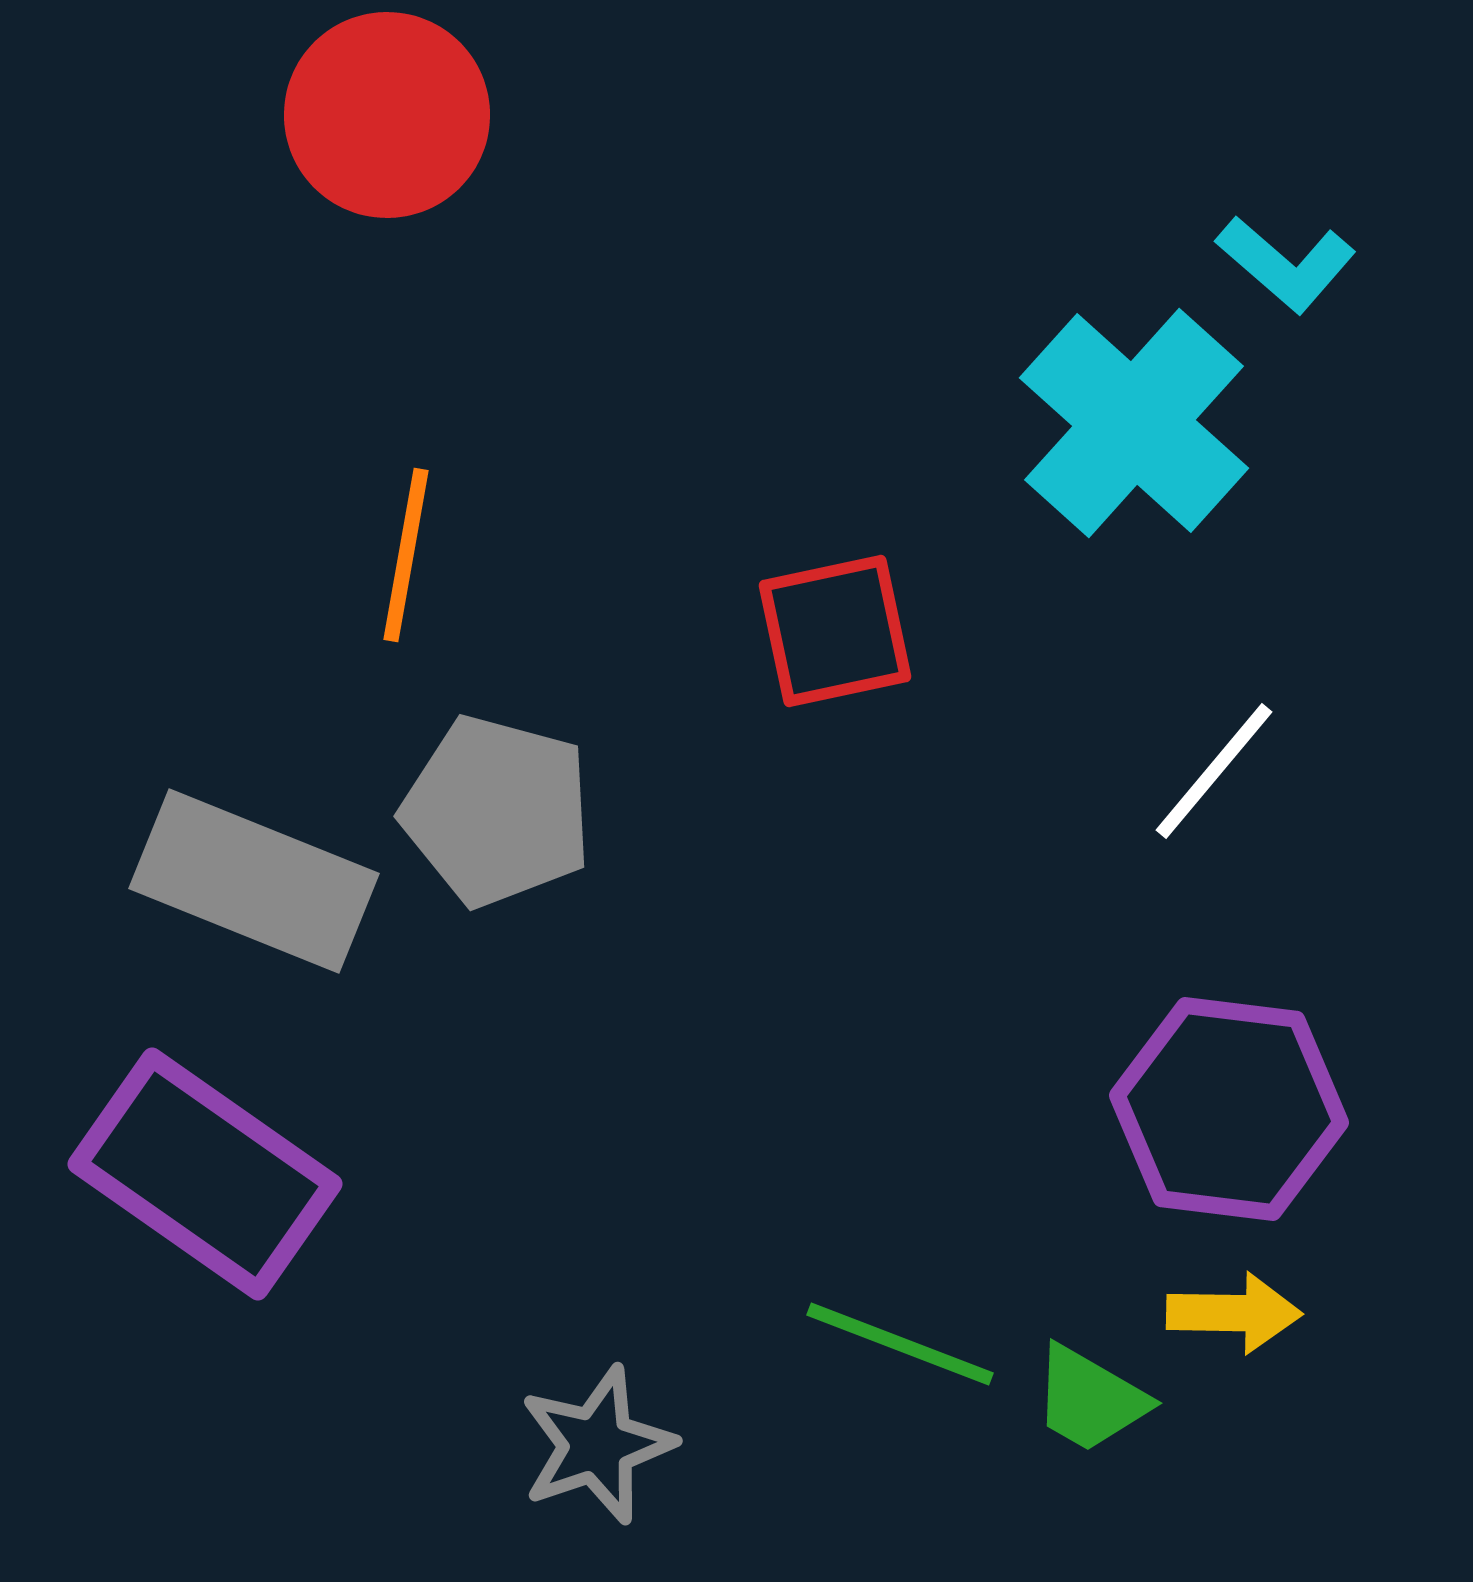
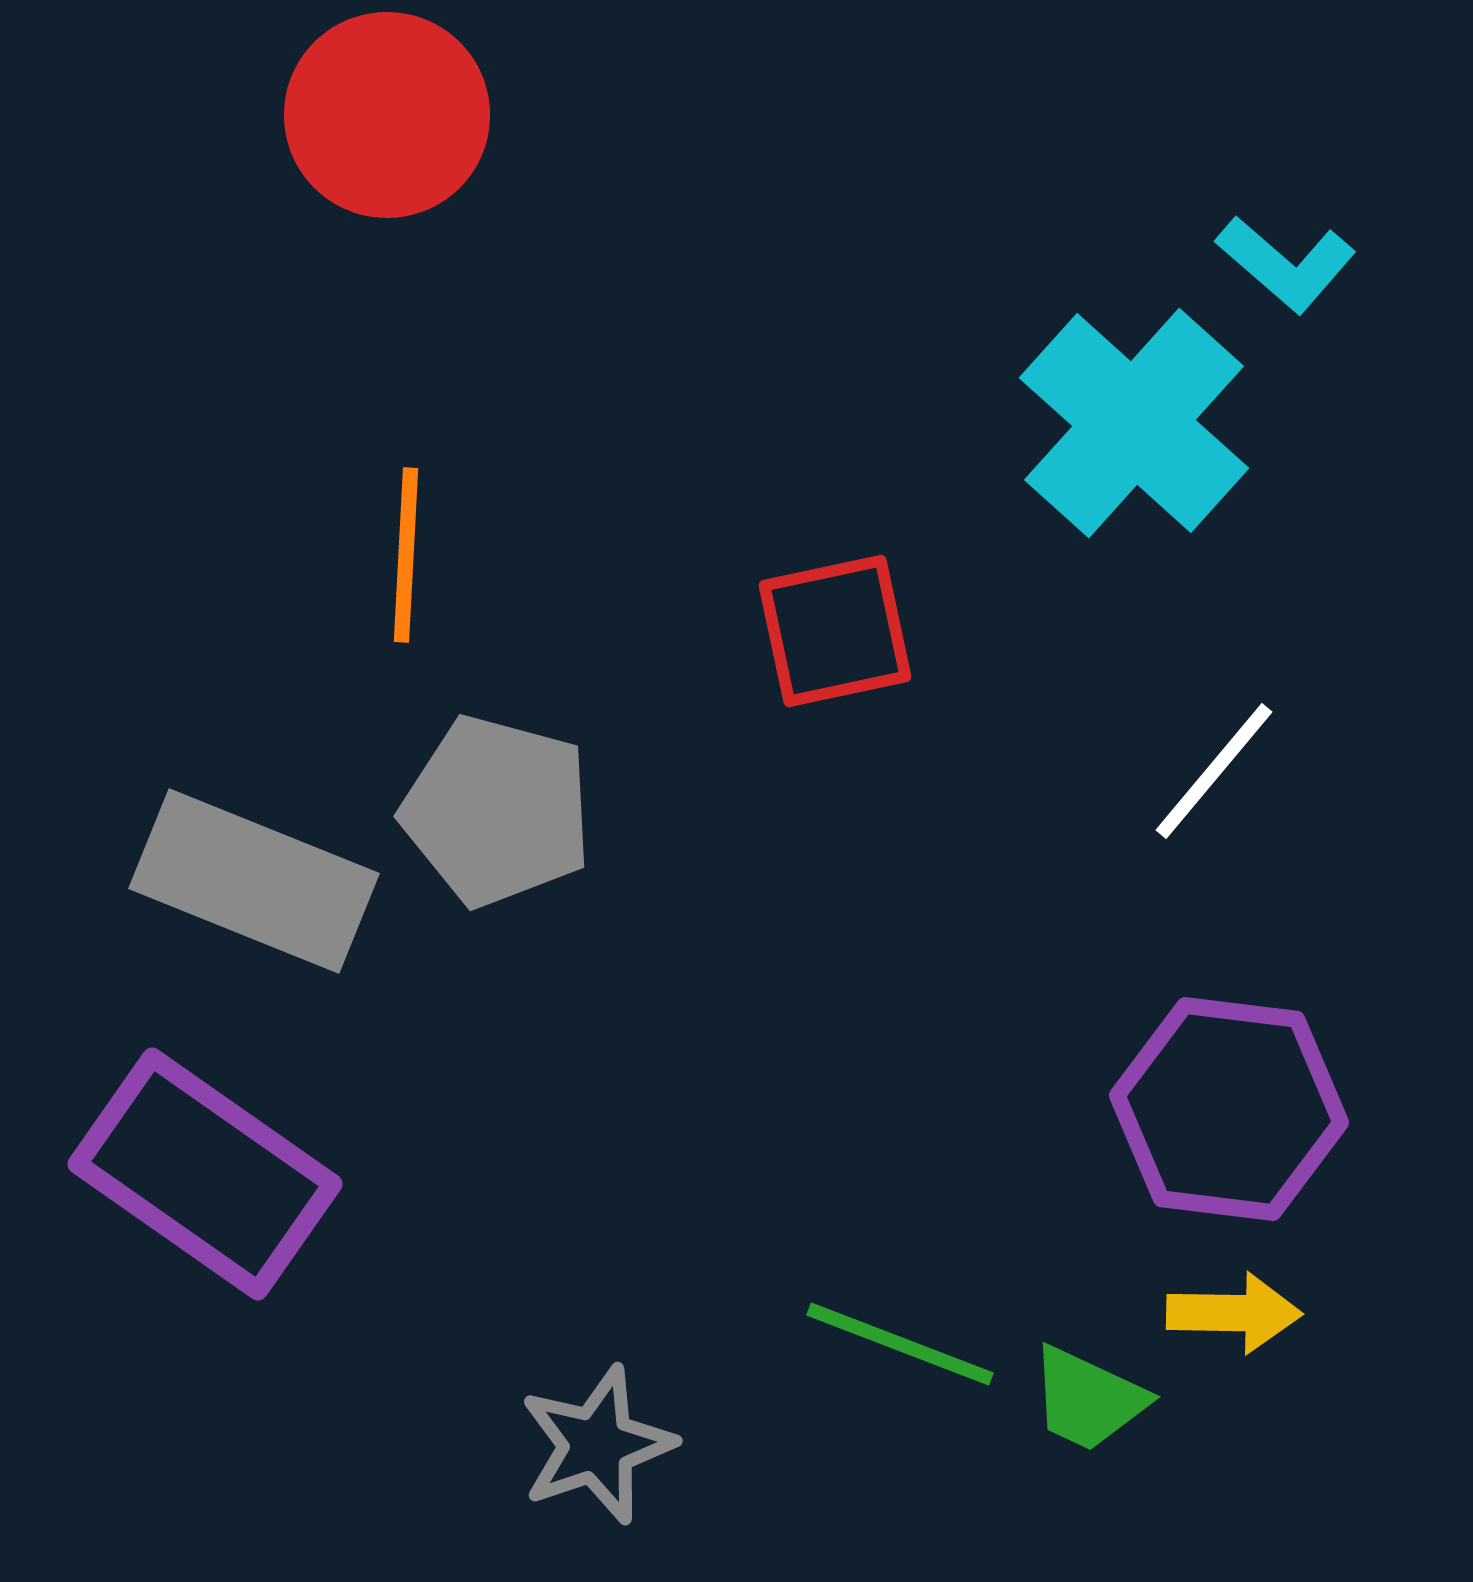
orange line: rotated 7 degrees counterclockwise
green trapezoid: moved 2 px left; rotated 5 degrees counterclockwise
